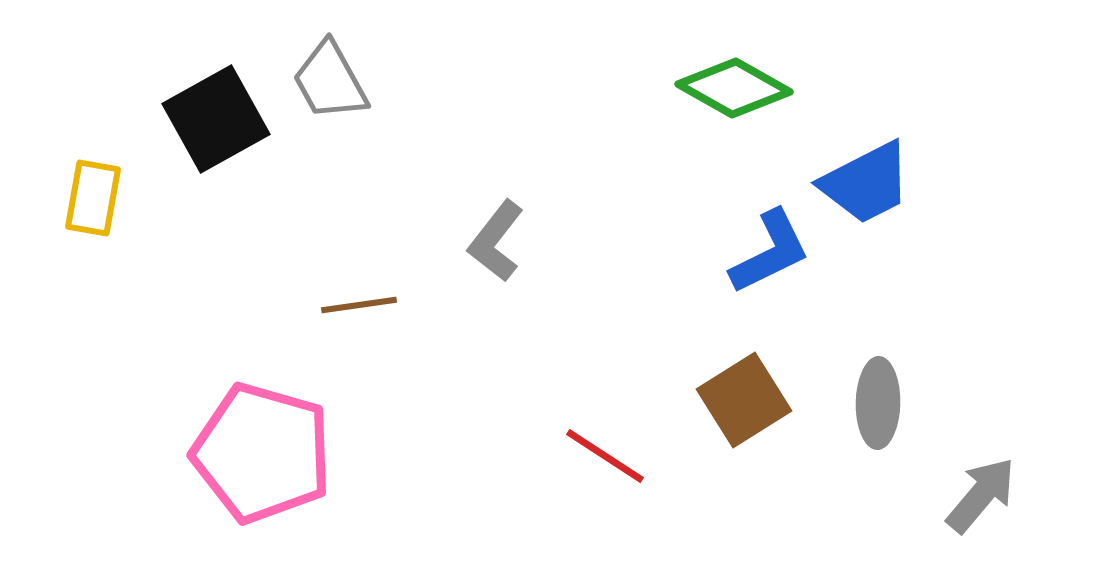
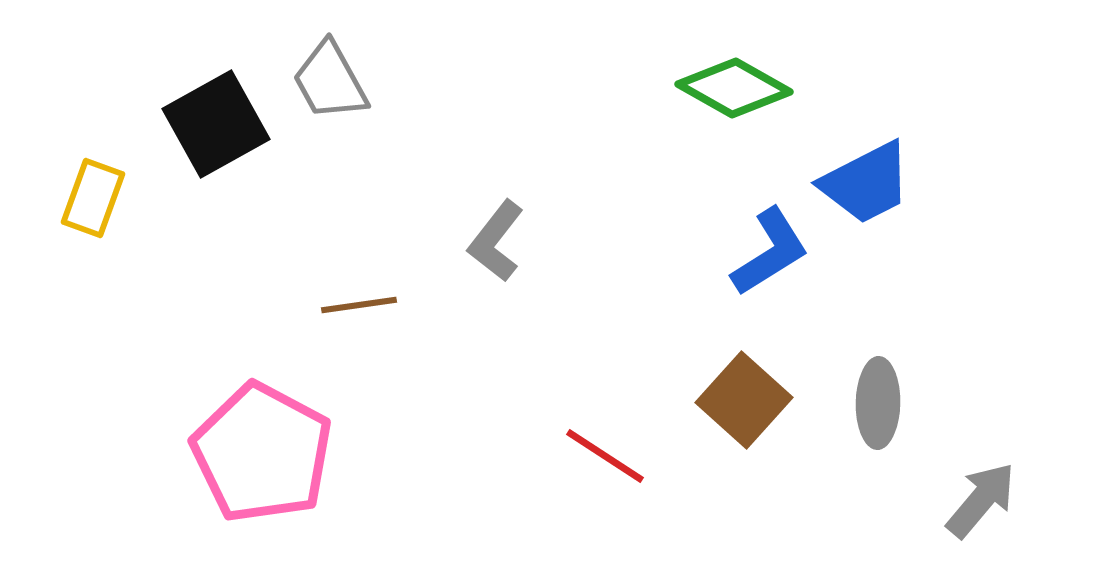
black square: moved 5 px down
yellow rectangle: rotated 10 degrees clockwise
blue L-shape: rotated 6 degrees counterclockwise
brown square: rotated 16 degrees counterclockwise
pink pentagon: rotated 12 degrees clockwise
gray arrow: moved 5 px down
